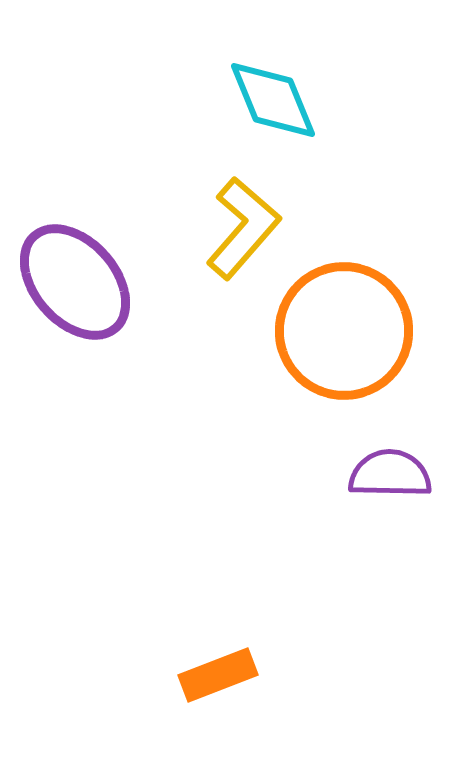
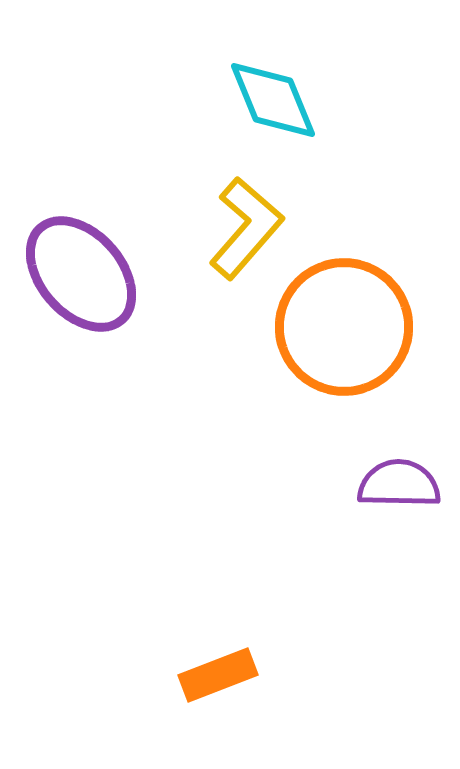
yellow L-shape: moved 3 px right
purple ellipse: moved 6 px right, 8 px up
orange circle: moved 4 px up
purple semicircle: moved 9 px right, 10 px down
